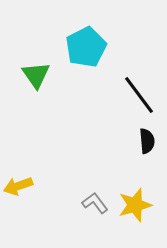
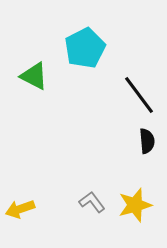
cyan pentagon: moved 1 px left, 1 px down
green triangle: moved 2 px left, 1 px down; rotated 28 degrees counterclockwise
yellow arrow: moved 2 px right, 23 px down
gray L-shape: moved 3 px left, 1 px up
